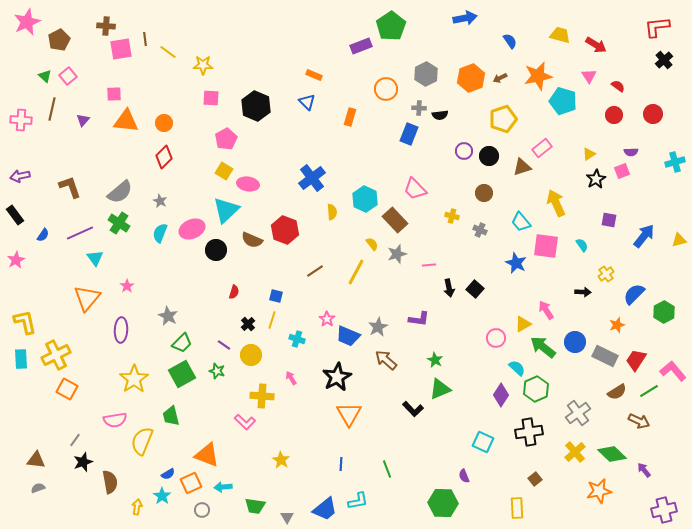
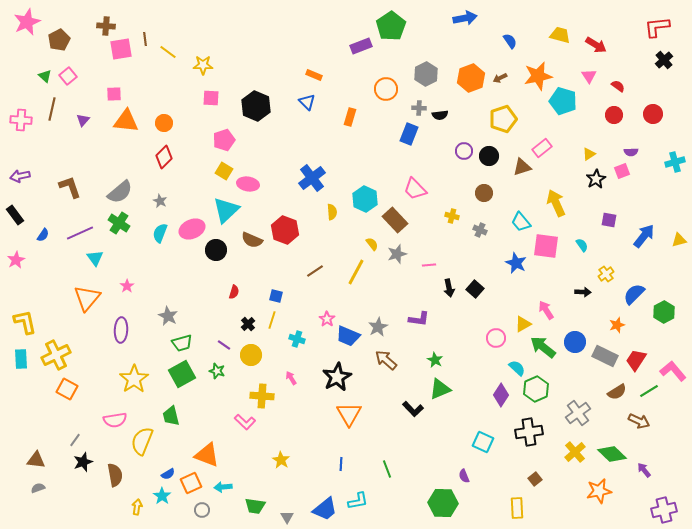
pink pentagon at (226, 139): moved 2 px left, 1 px down; rotated 10 degrees clockwise
green trapezoid at (182, 343): rotated 30 degrees clockwise
brown semicircle at (110, 482): moved 5 px right, 7 px up
